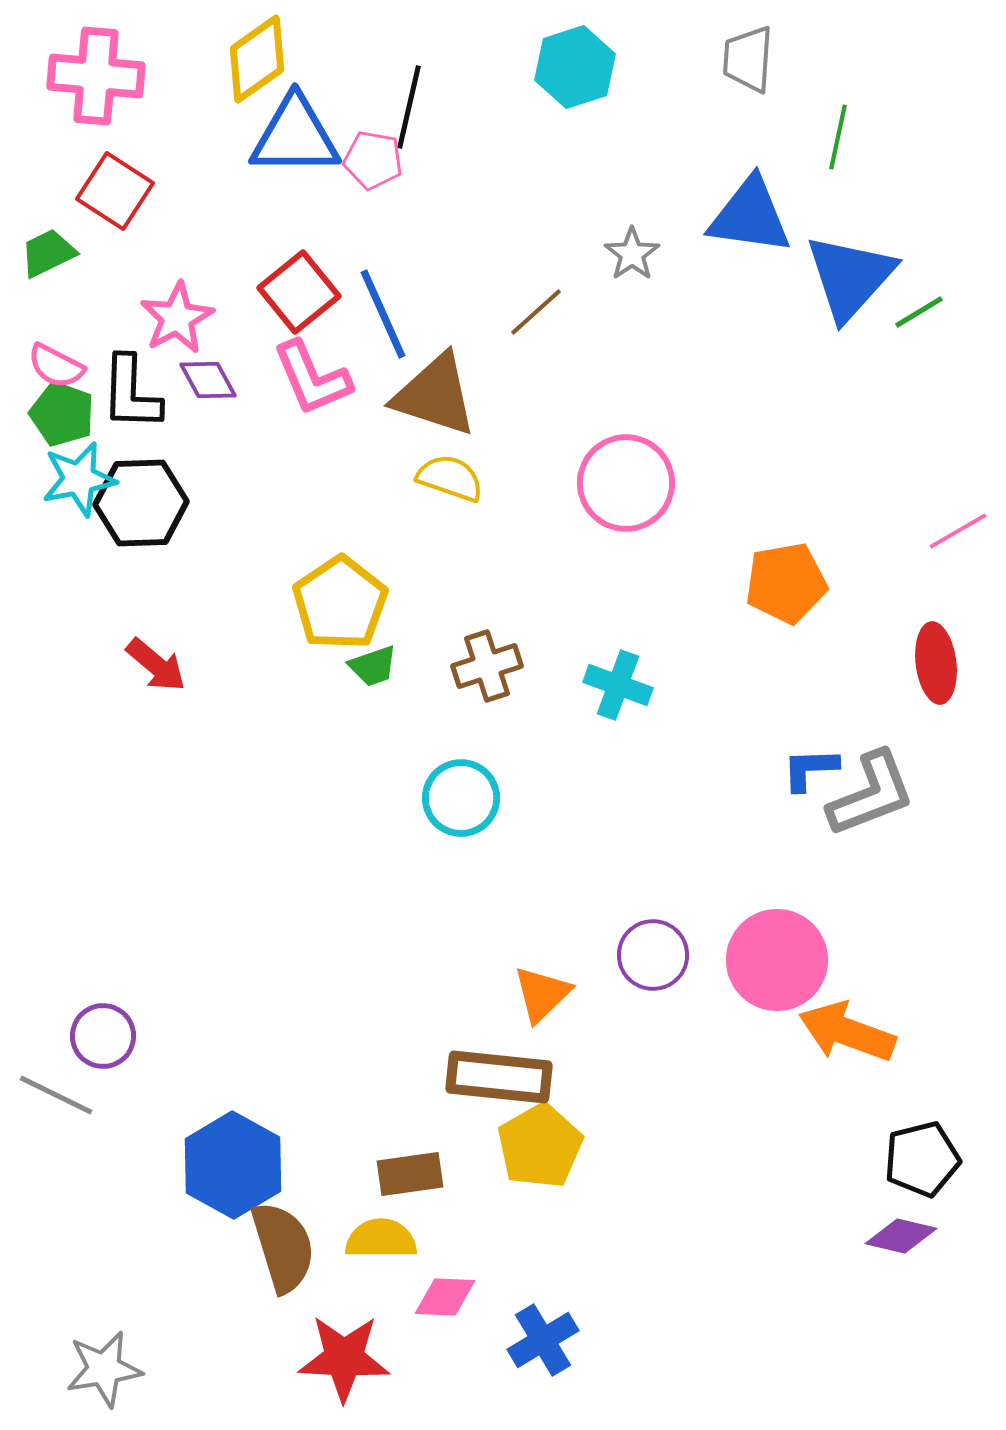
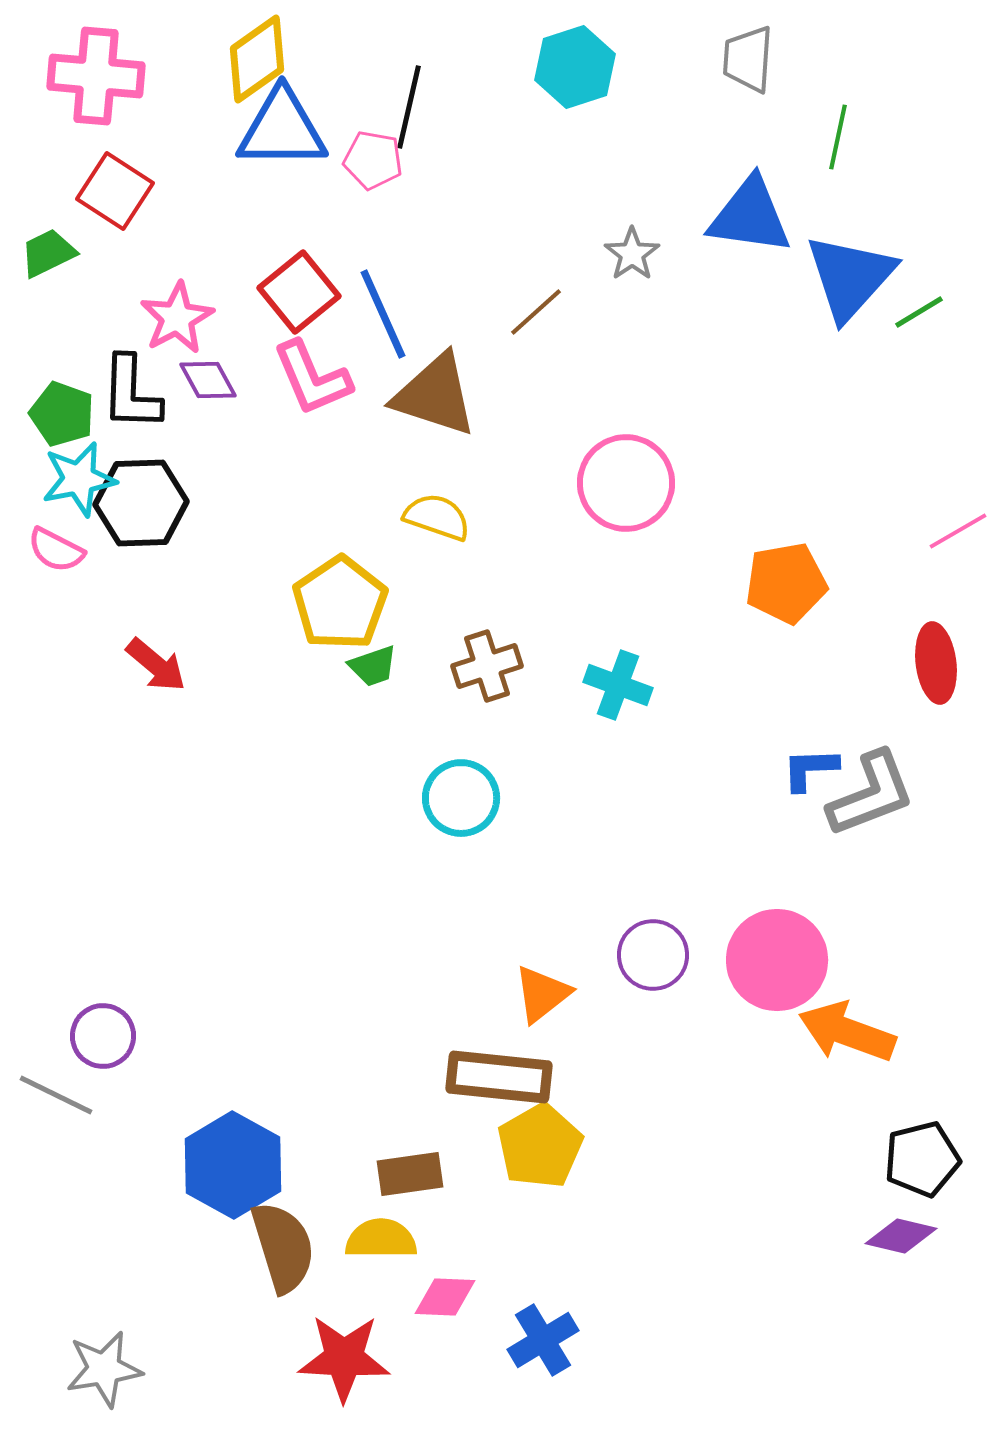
blue triangle at (295, 136): moved 13 px left, 7 px up
pink semicircle at (56, 366): moved 184 px down
yellow semicircle at (450, 478): moved 13 px left, 39 px down
orange triangle at (542, 994): rotated 6 degrees clockwise
